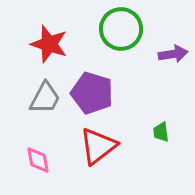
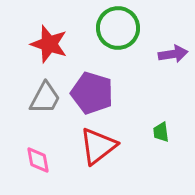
green circle: moved 3 px left, 1 px up
